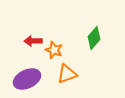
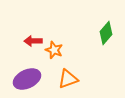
green diamond: moved 12 px right, 5 px up
orange triangle: moved 1 px right, 5 px down
